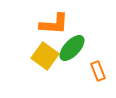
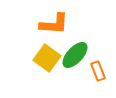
green ellipse: moved 3 px right, 7 px down
yellow square: moved 2 px right, 2 px down
